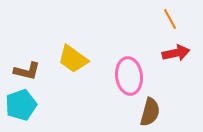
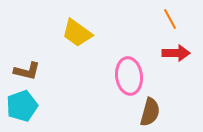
red arrow: rotated 12 degrees clockwise
yellow trapezoid: moved 4 px right, 26 px up
cyan pentagon: moved 1 px right, 1 px down
